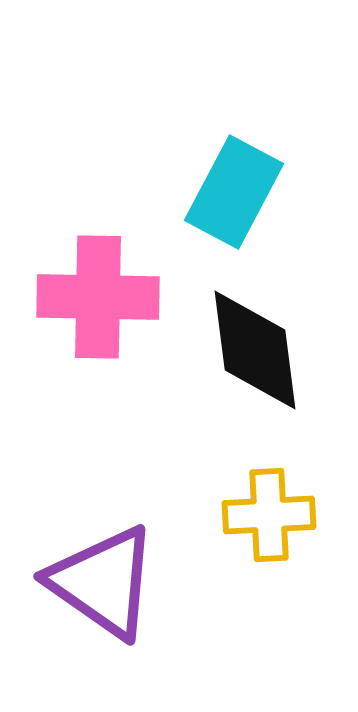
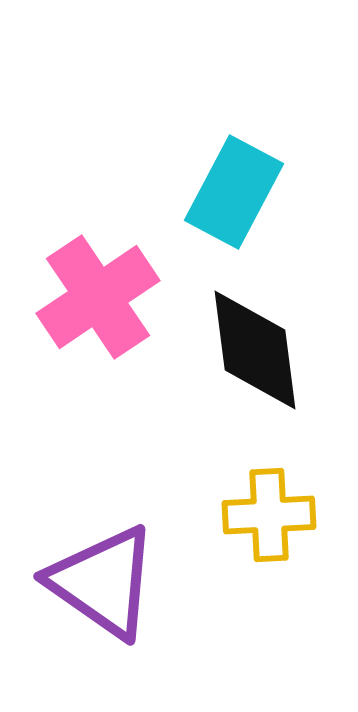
pink cross: rotated 35 degrees counterclockwise
